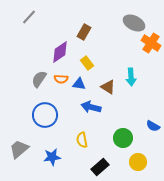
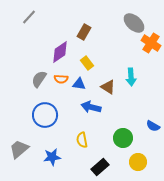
gray ellipse: rotated 15 degrees clockwise
